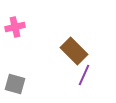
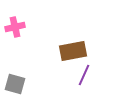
brown rectangle: moved 1 px left; rotated 56 degrees counterclockwise
